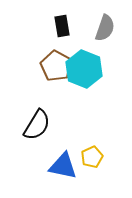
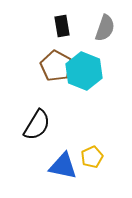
cyan hexagon: moved 2 px down
